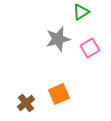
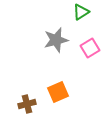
gray star: moved 2 px left, 1 px down
orange square: moved 1 px left, 2 px up
brown cross: moved 1 px right, 1 px down; rotated 24 degrees clockwise
